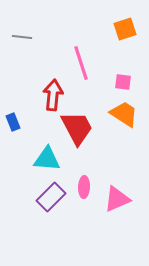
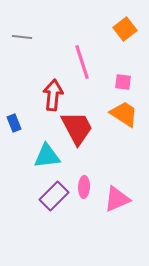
orange square: rotated 20 degrees counterclockwise
pink line: moved 1 px right, 1 px up
blue rectangle: moved 1 px right, 1 px down
cyan triangle: moved 3 px up; rotated 12 degrees counterclockwise
purple rectangle: moved 3 px right, 1 px up
